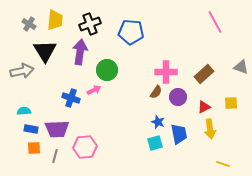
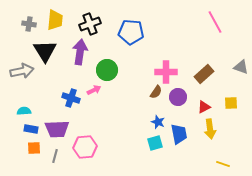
gray cross: rotated 24 degrees counterclockwise
